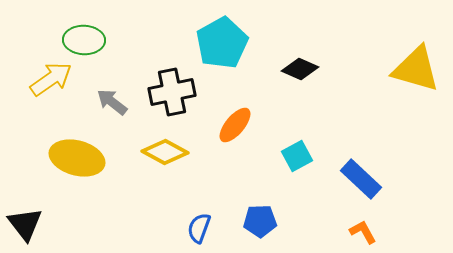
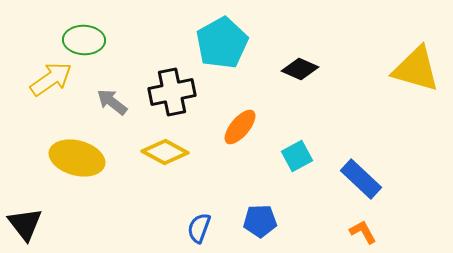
orange ellipse: moved 5 px right, 2 px down
